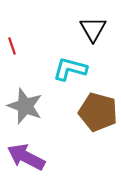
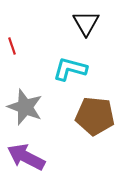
black triangle: moved 7 px left, 6 px up
gray star: moved 1 px down
brown pentagon: moved 3 px left, 4 px down; rotated 9 degrees counterclockwise
